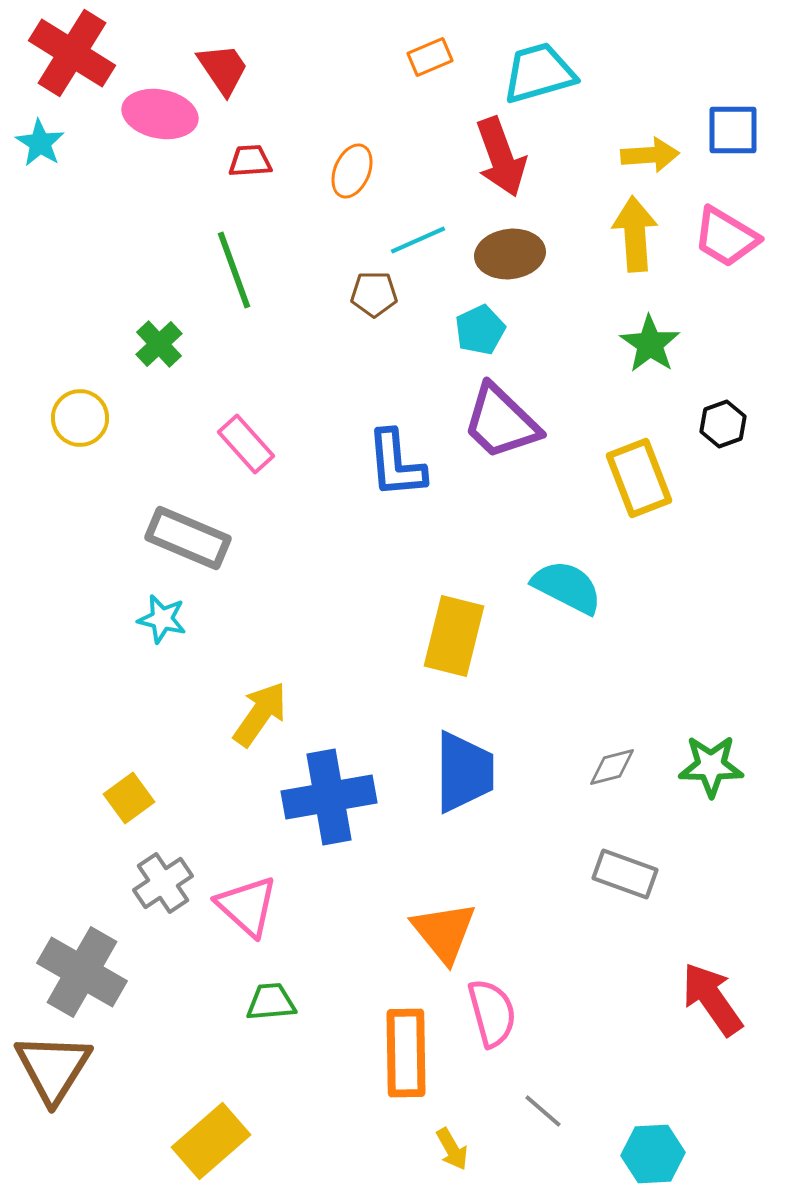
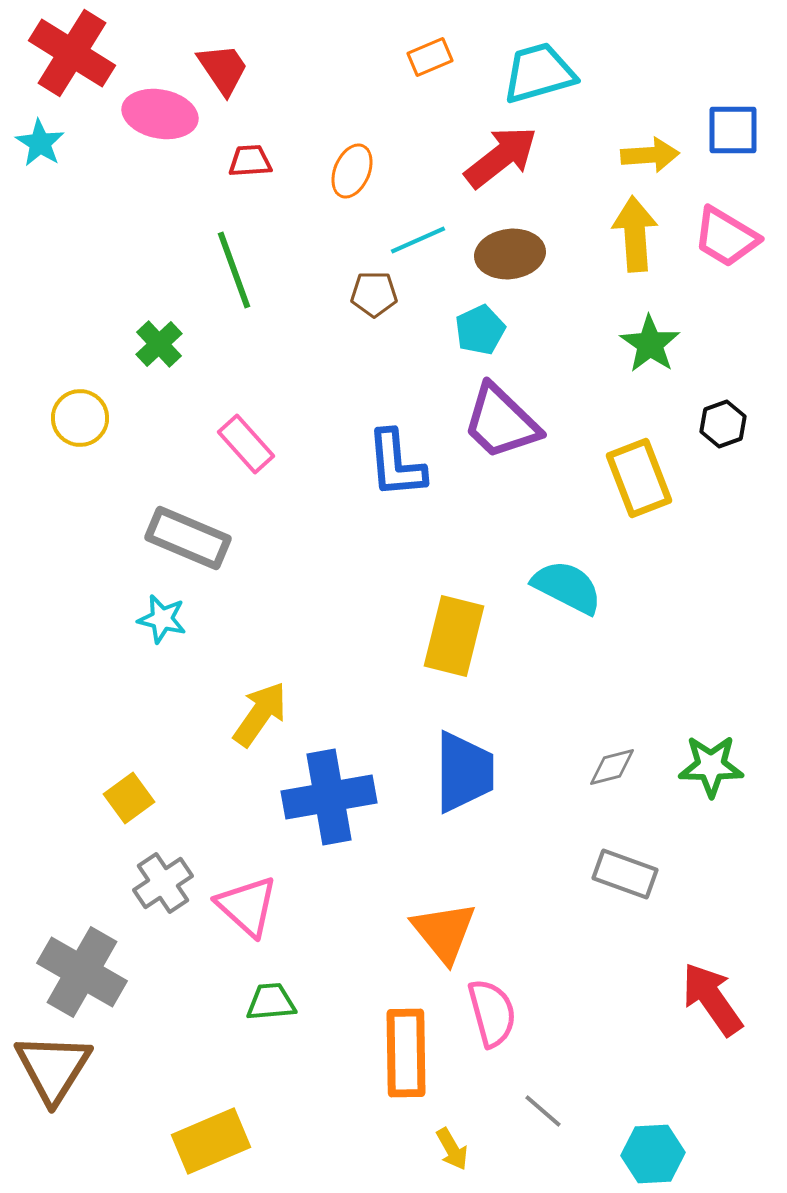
red arrow at (501, 157): rotated 108 degrees counterclockwise
yellow rectangle at (211, 1141): rotated 18 degrees clockwise
